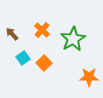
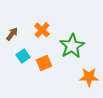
brown arrow: rotated 80 degrees clockwise
green star: moved 1 px left, 7 px down
cyan square: moved 2 px up
orange square: rotated 21 degrees clockwise
